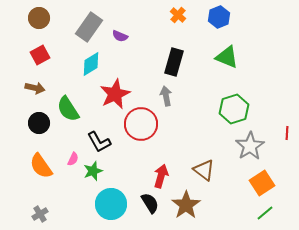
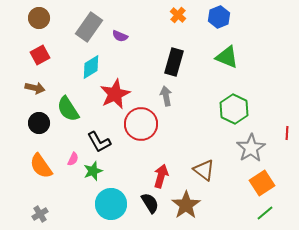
cyan diamond: moved 3 px down
green hexagon: rotated 16 degrees counterclockwise
gray star: moved 1 px right, 2 px down
